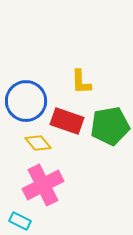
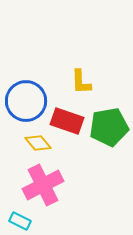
green pentagon: moved 1 px left, 1 px down
